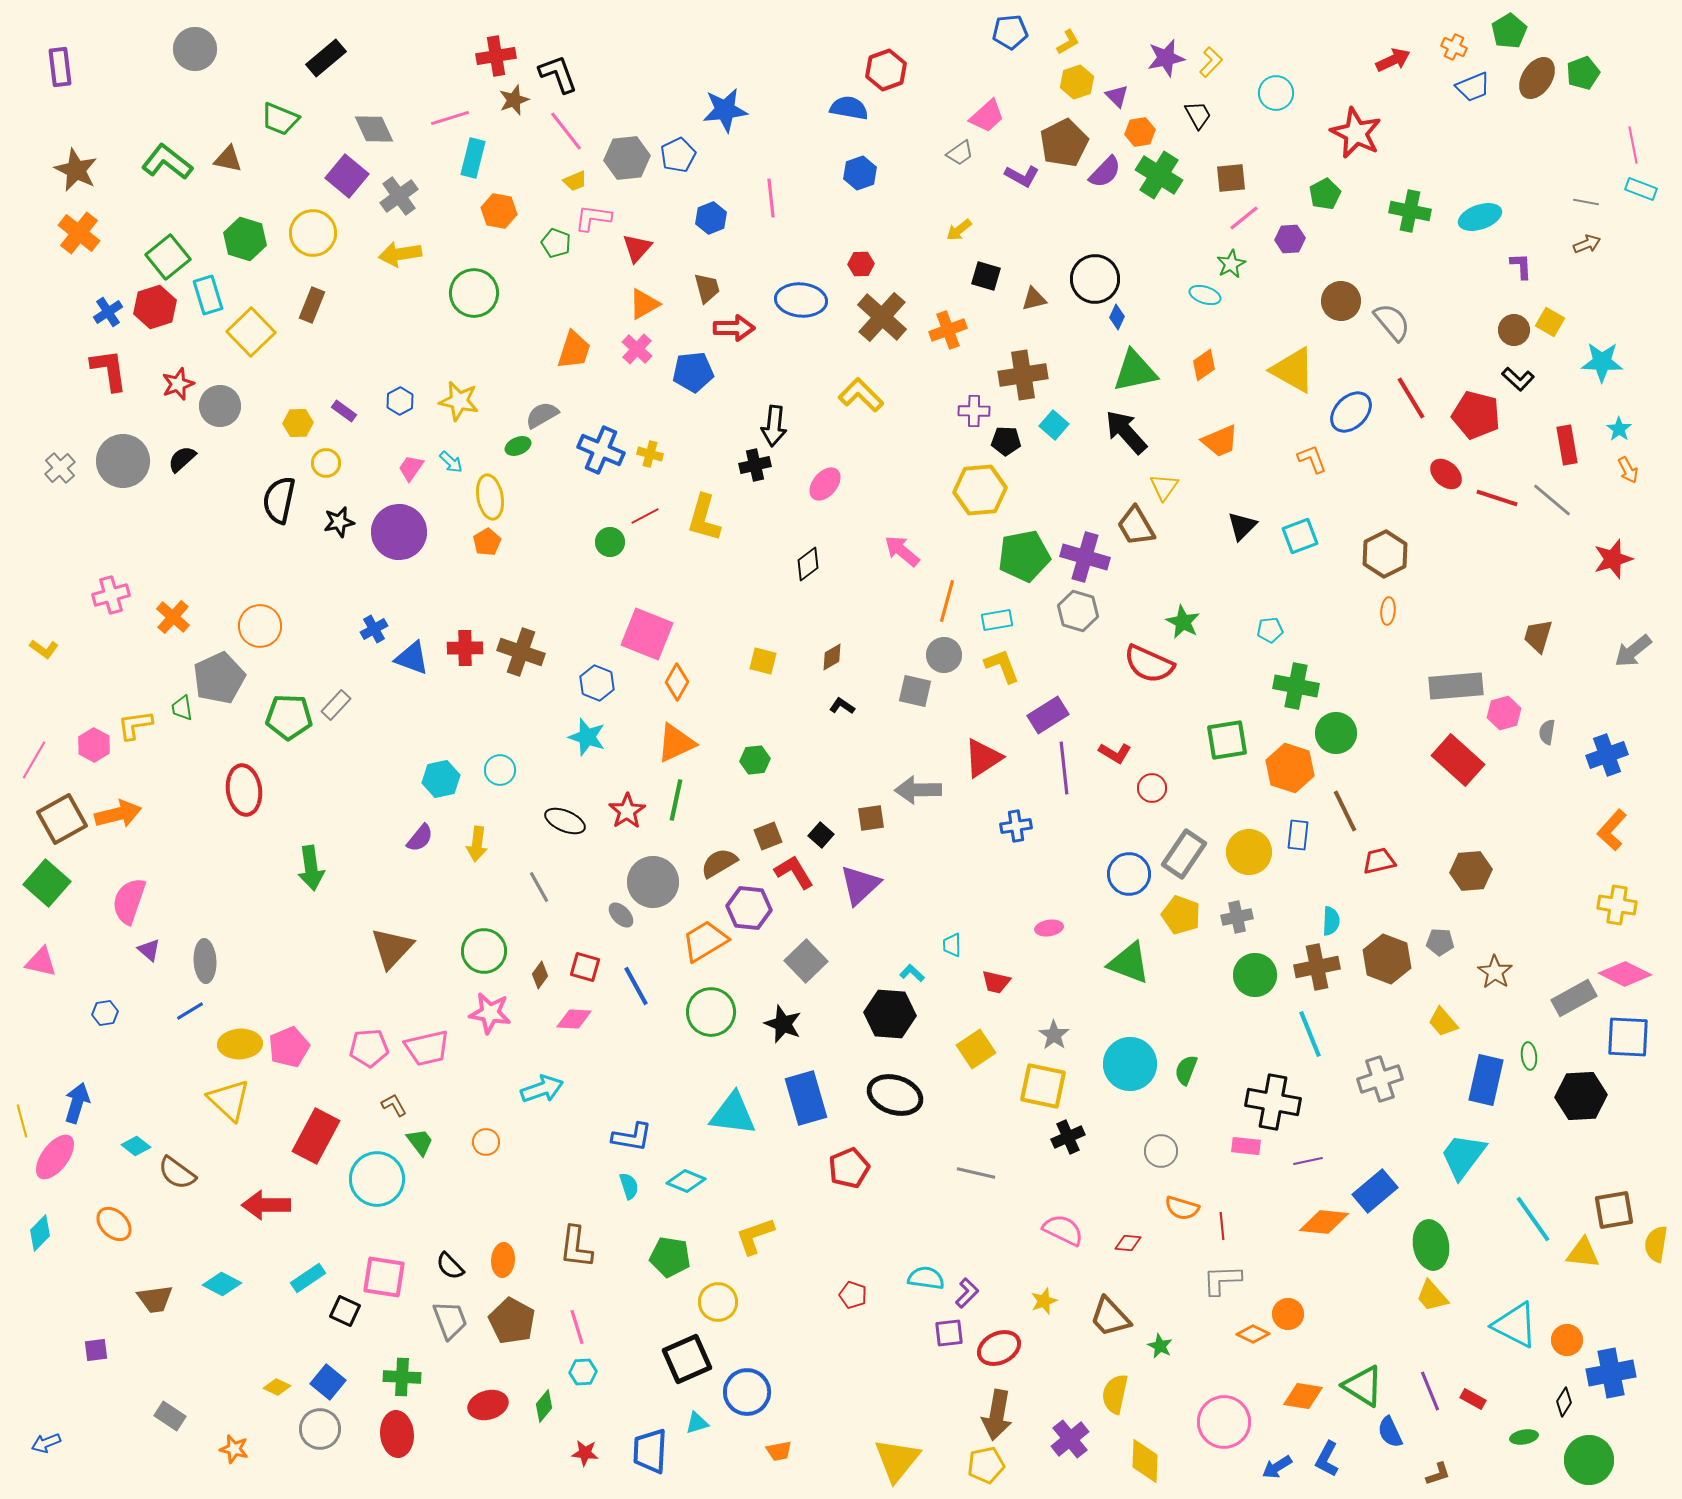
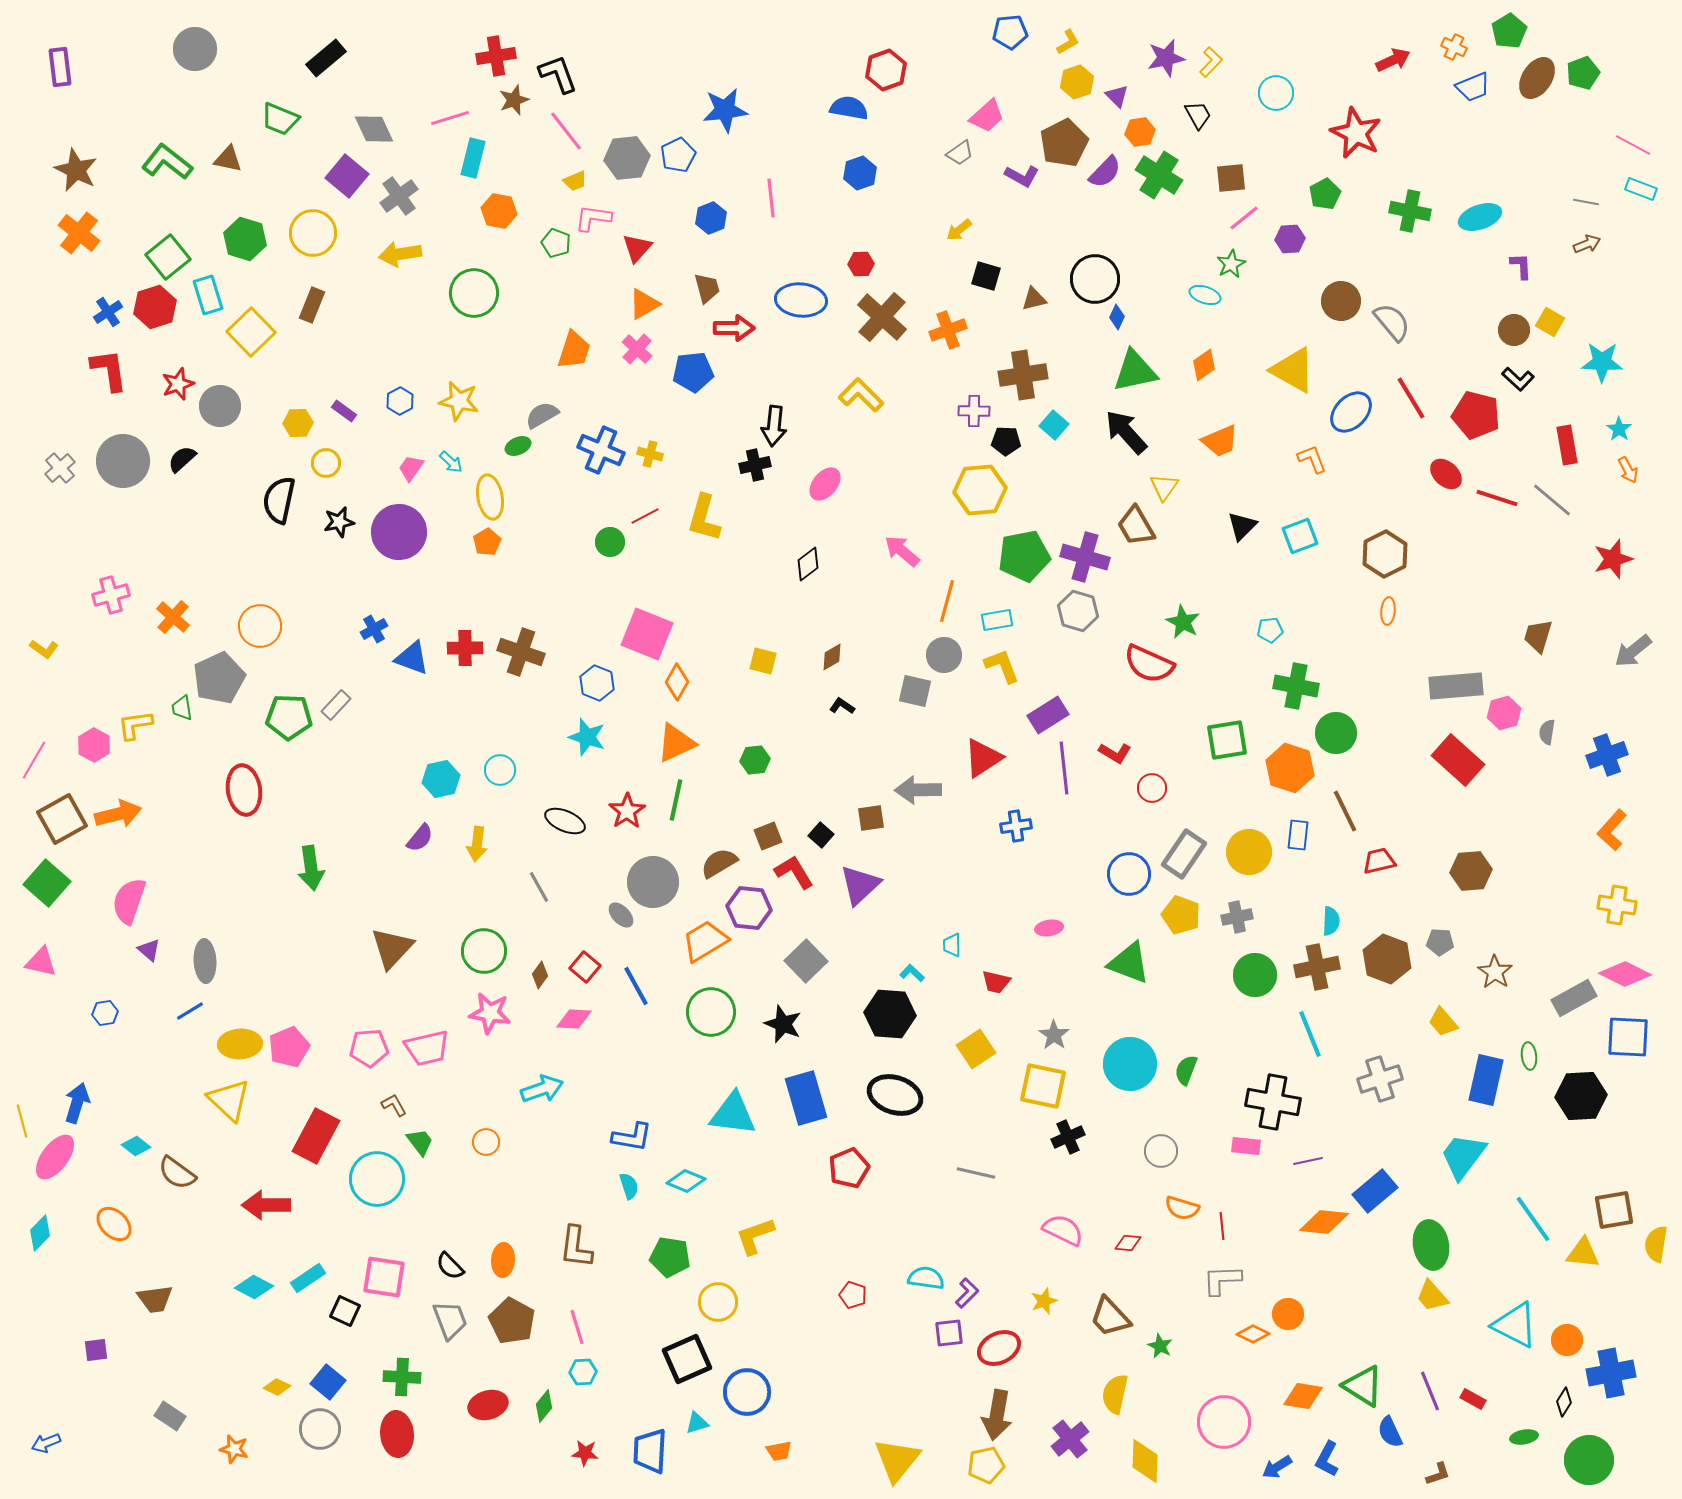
pink line at (1633, 145): rotated 51 degrees counterclockwise
red square at (585, 967): rotated 24 degrees clockwise
cyan diamond at (222, 1284): moved 32 px right, 3 px down
